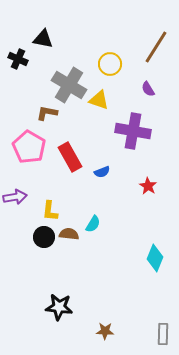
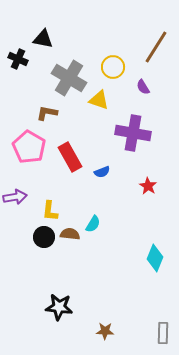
yellow circle: moved 3 px right, 3 px down
gray cross: moved 7 px up
purple semicircle: moved 5 px left, 2 px up
purple cross: moved 2 px down
brown semicircle: moved 1 px right
gray rectangle: moved 1 px up
